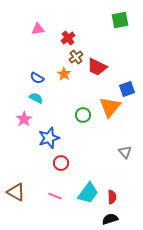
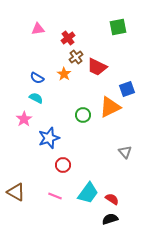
green square: moved 2 px left, 7 px down
orange triangle: rotated 25 degrees clockwise
red circle: moved 2 px right, 2 px down
red semicircle: moved 2 px down; rotated 56 degrees counterclockwise
